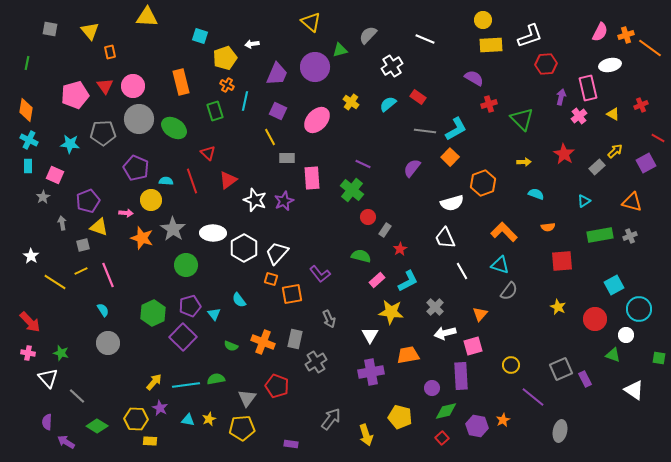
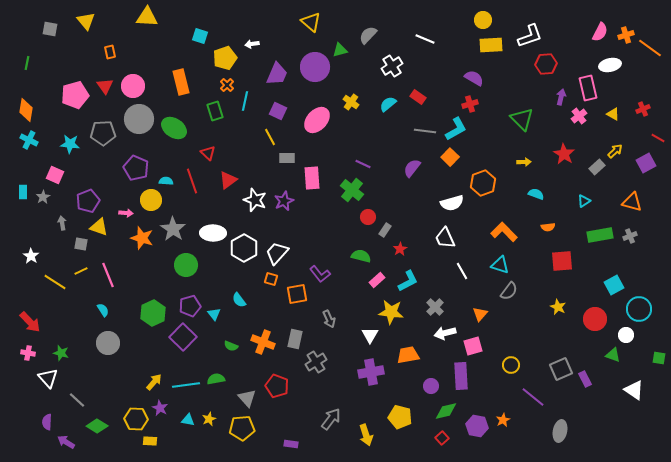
yellow triangle at (90, 31): moved 4 px left, 10 px up
orange cross at (227, 85): rotated 16 degrees clockwise
red cross at (489, 104): moved 19 px left
red cross at (641, 105): moved 2 px right, 4 px down
cyan rectangle at (28, 166): moved 5 px left, 26 px down
gray square at (83, 245): moved 2 px left, 1 px up; rotated 24 degrees clockwise
orange square at (292, 294): moved 5 px right
purple circle at (432, 388): moved 1 px left, 2 px up
gray line at (77, 396): moved 4 px down
gray triangle at (247, 398): rotated 18 degrees counterclockwise
